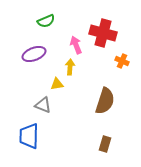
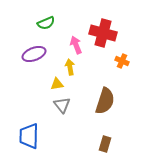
green semicircle: moved 2 px down
yellow arrow: rotated 14 degrees counterclockwise
gray triangle: moved 19 px right; rotated 30 degrees clockwise
